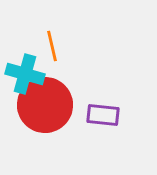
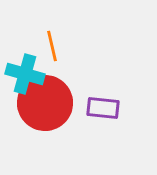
red circle: moved 2 px up
purple rectangle: moved 7 px up
